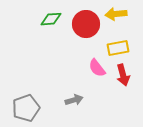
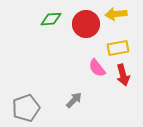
gray arrow: rotated 30 degrees counterclockwise
